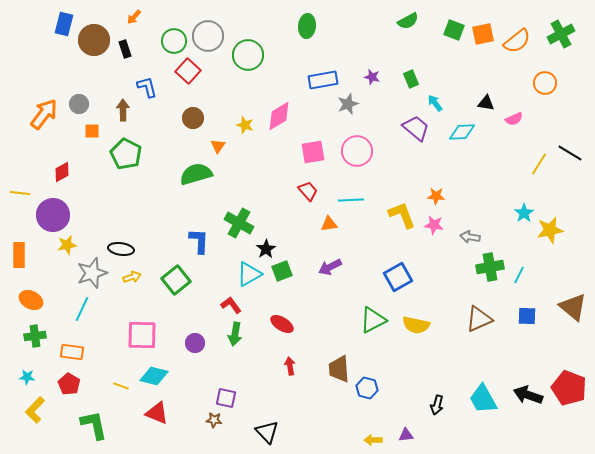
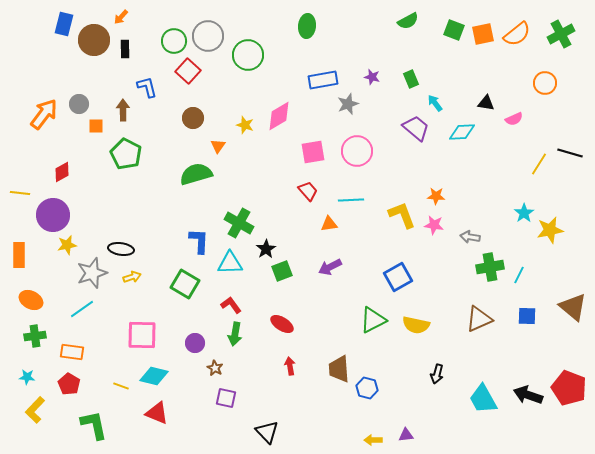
orange arrow at (134, 17): moved 13 px left
orange semicircle at (517, 41): moved 7 px up
black rectangle at (125, 49): rotated 18 degrees clockwise
orange square at (92, 131): moved 4 px right, 5 px up
black line at (570, 153): rotated 15 degrees counterclockwise
cyan triangle at (249, 274): moved 19 px left, 11 px up; rotated 28 degrees clockwise
green square at (176, 280): moved 9 px right, 4 px down; rotated 20 degrees counterclockwise
cyan line at (82, 309): rotated 30 degrees clockwise
black arrow at (437, 405): moved 31 px up
brown star at (214, 420): moved 1 px right, 52 px up; rotated 21 degrees clockwise
